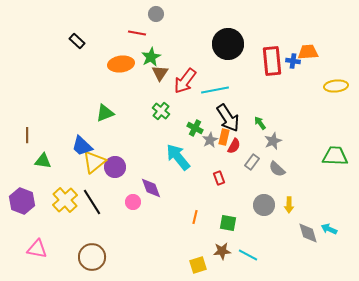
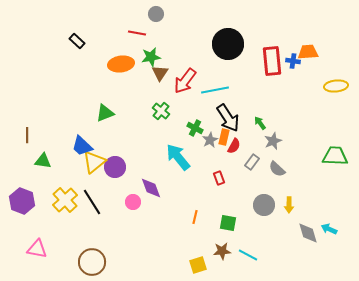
green star at (151, 57): rotated 18 degrees clockwise
brown circle at (92, 257): moved 5 px down
